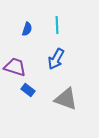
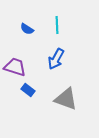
blue semicircle: rotated 104 degrees clockwise
